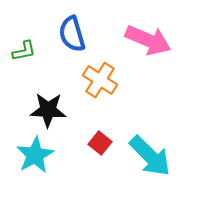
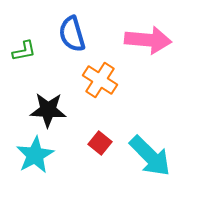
pink arrow: rotated 18 degrees counterclockwise
